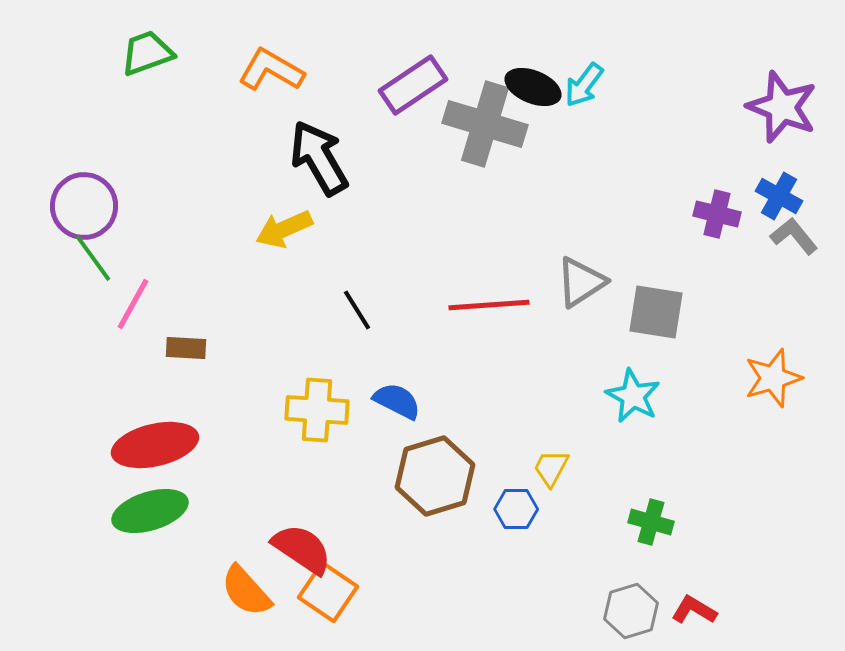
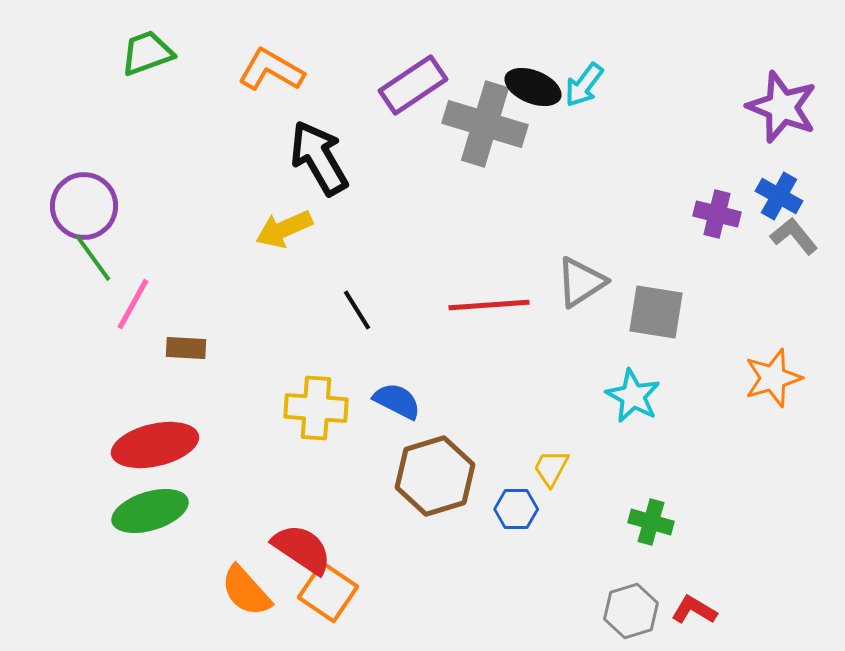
yellow cross: moved 1 px left, 2 px up
